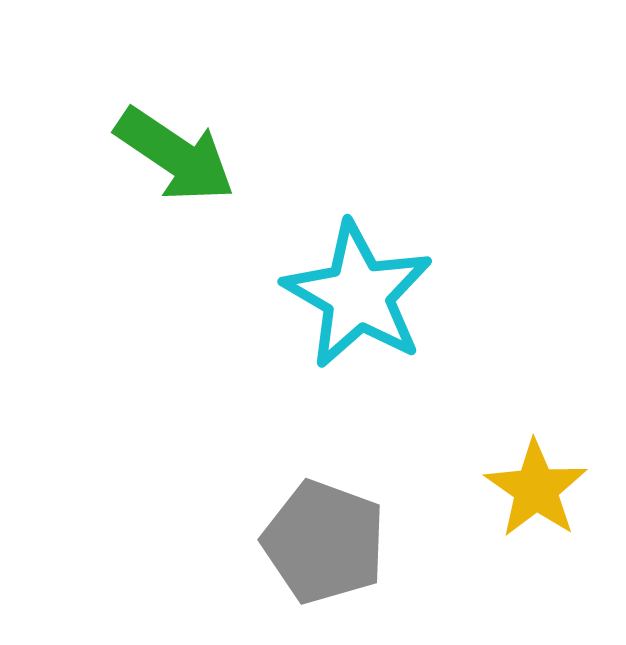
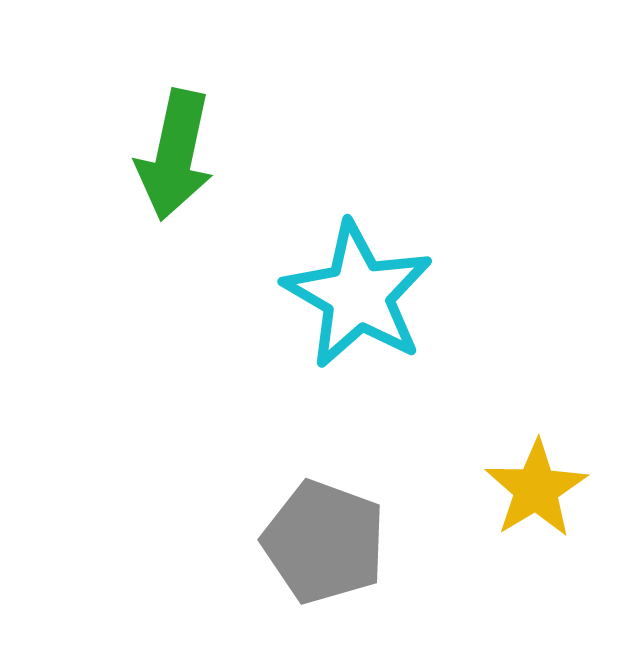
green arrow: rotated 68 degrees clockwise
yellow star: rotated 6 degrees clockwise
